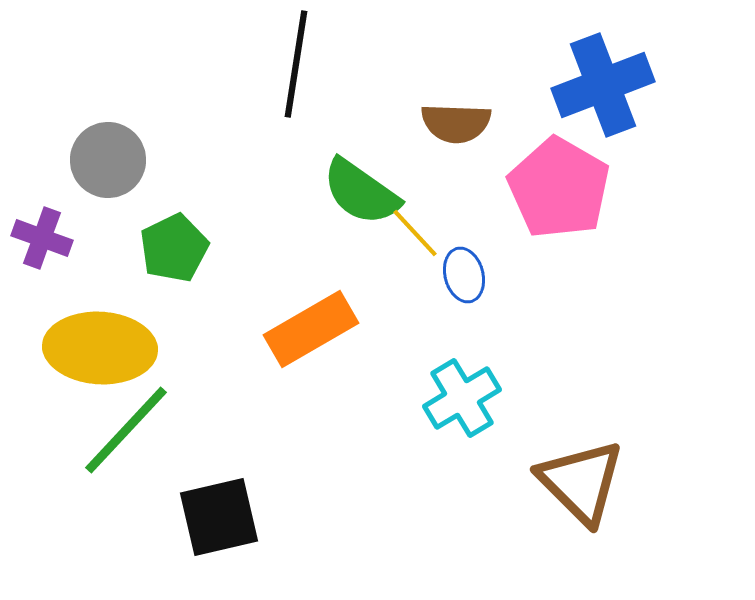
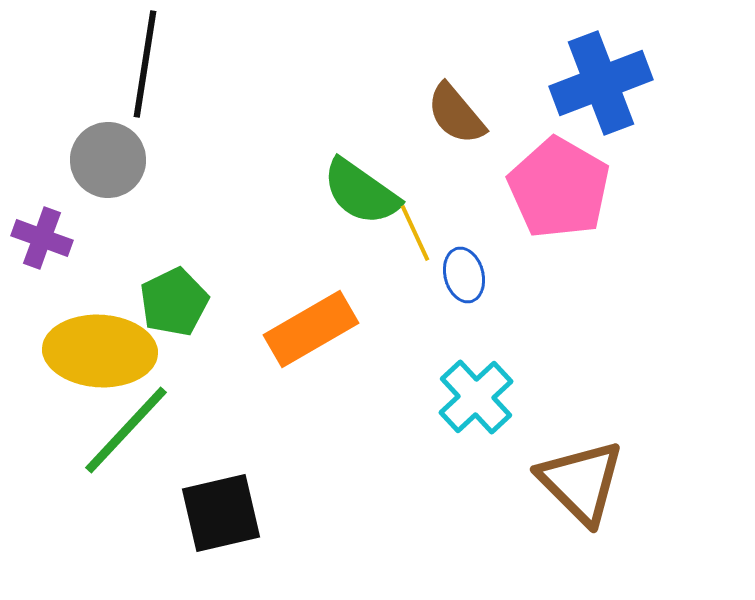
black line: moved 151 px left
blue cross: moved 2 px left, 2 px up
brown semicircle: moved 9 px up; rotated 48 degrees clockwise
yellow line: rotated 18 degrees clockwise
green pentagon: moved 54 px down
yellow ellipse: moved 3 px down
cyan cross: moved 14 px right, 1 px up; rotated 12 degrees counterclockwise
black square: moved 2 px right, 4 px up
